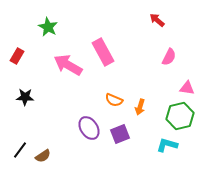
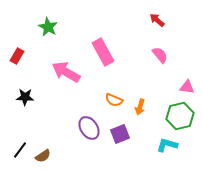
pink semicircle: moved 9 px left, 2 px up; rotated 66 degrees counterclockwise
pink arrow: moved 2 px left, 7 px down
pink triangle: moved 1 px up
